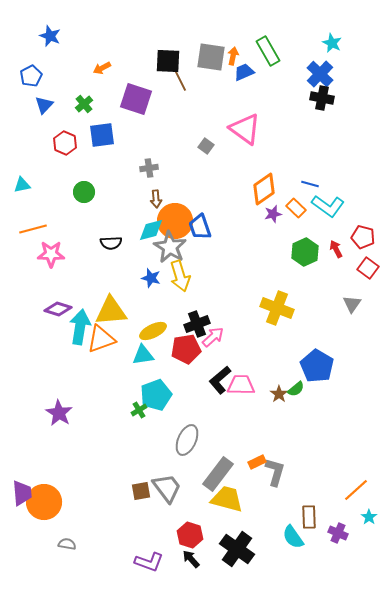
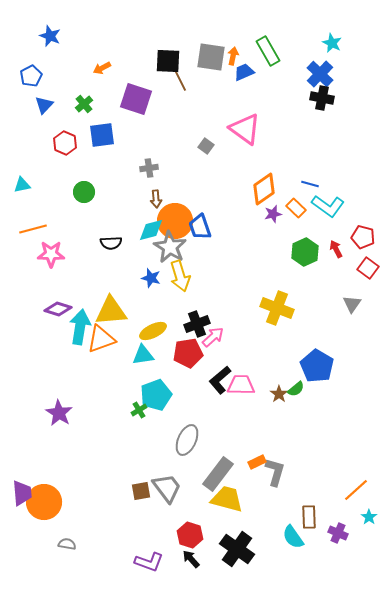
red pentagon at (186, 349): moved 2 px right, 4 px down
